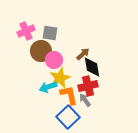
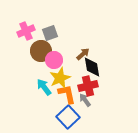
gray square: rotated 28 degrees counterclockwise
cyan arrow: moved 4 px left; rotated 72 degrees clockwise
orange L-shape: moved 2 px left, 1 px up
